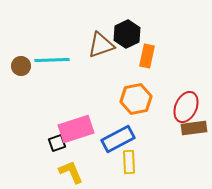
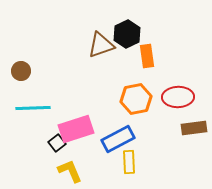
orange rectangle: rotated 20 degrees counterclockwise
cyan line: moved 19 px left, 48 px down
brown circle: moved 5 px down
red ellipse: moved 8 px left, 10 px up; rotated 64 degrees clockwise
black square: rotated 18 degrees counterclockwise
yellow L-shape: moved 1 px left, 1 px up
